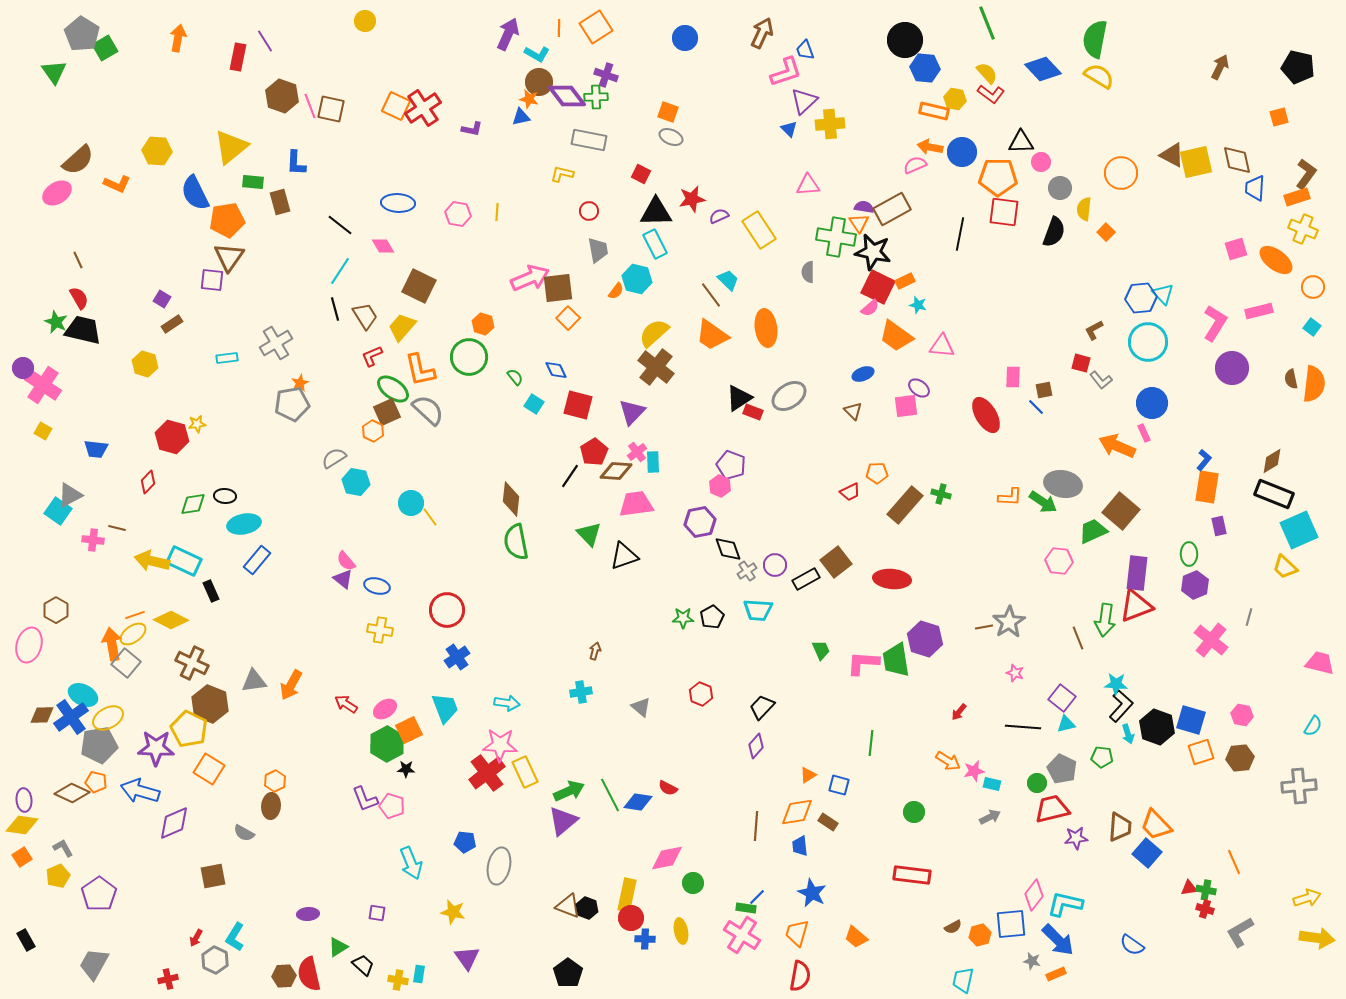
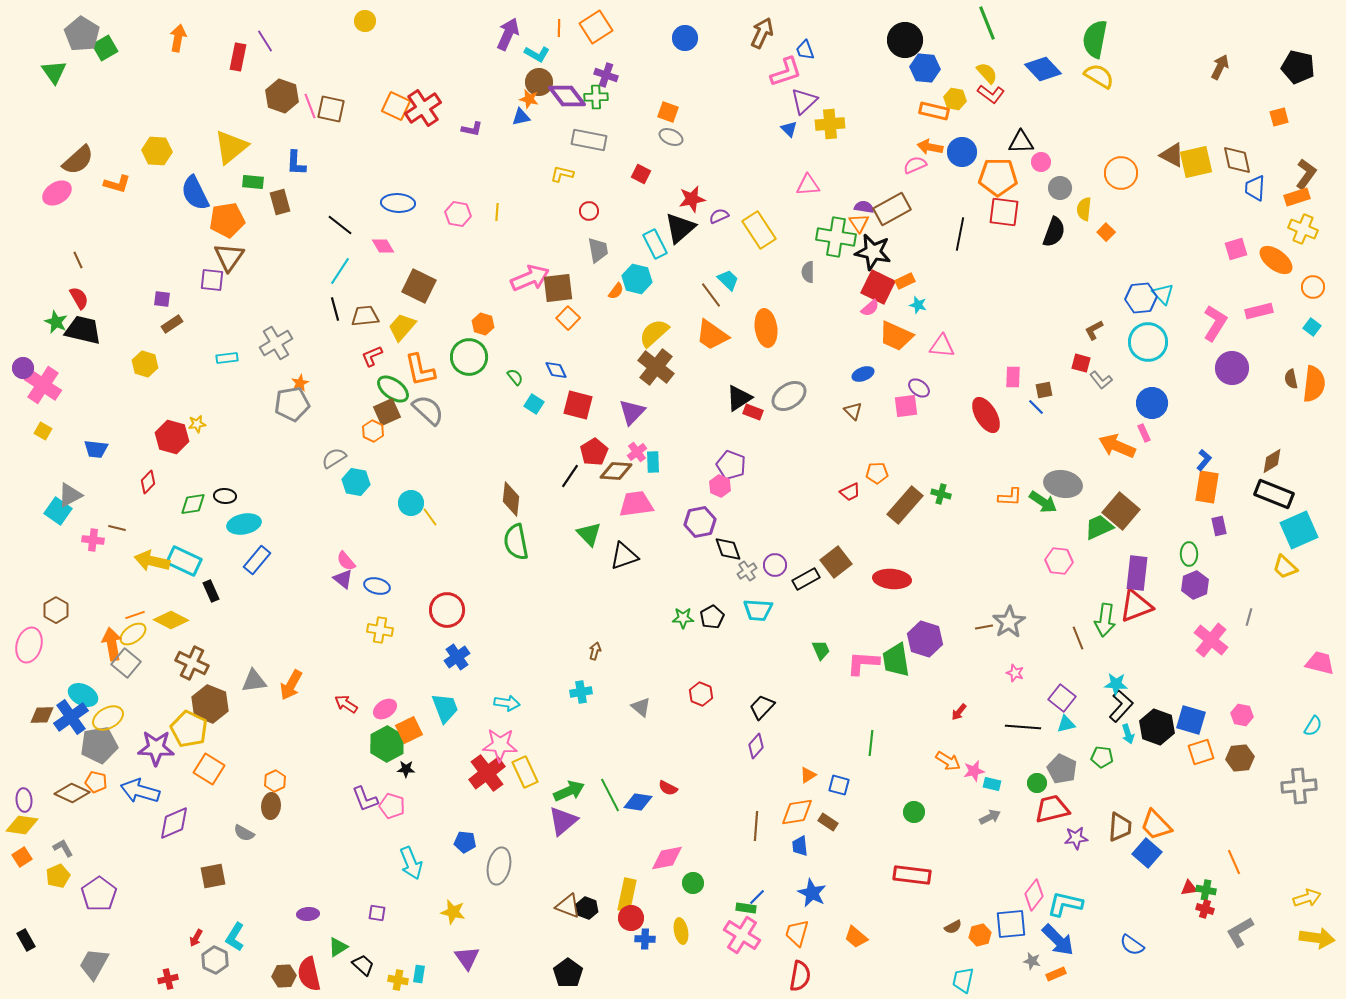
orange L-shape at (117, 184): rotated 8 degrees counterclockwise
black triangle at (656, 212): moved 24 px right, 16 px down; rotated 40 degrees counterclockwise
purple square at (162, 299): rotated 24 degrees counterclockwise
brown trapezoid at (365, 316): rotated 64 degrees counterclockwise
orange trapezoid at (896, 336): rotated 12 degrees counterclockwise
green trapezoid at (1093, 531): moved 6 px right, 4 px up
